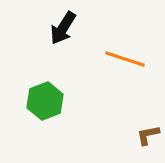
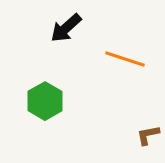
black arrow: moved 3 px right; rotated 16 degrees clockwise
green hexagon: rotated 9 degrees counterclockwise
